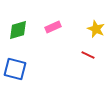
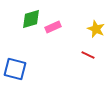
green diamond: moved 13 px right, 11 px up
